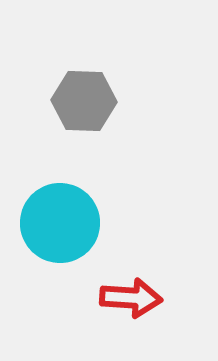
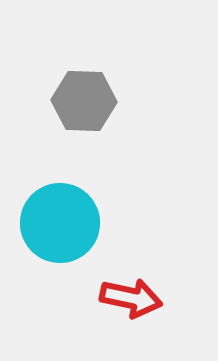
red arrow: rotated 8 degrees clockwise
